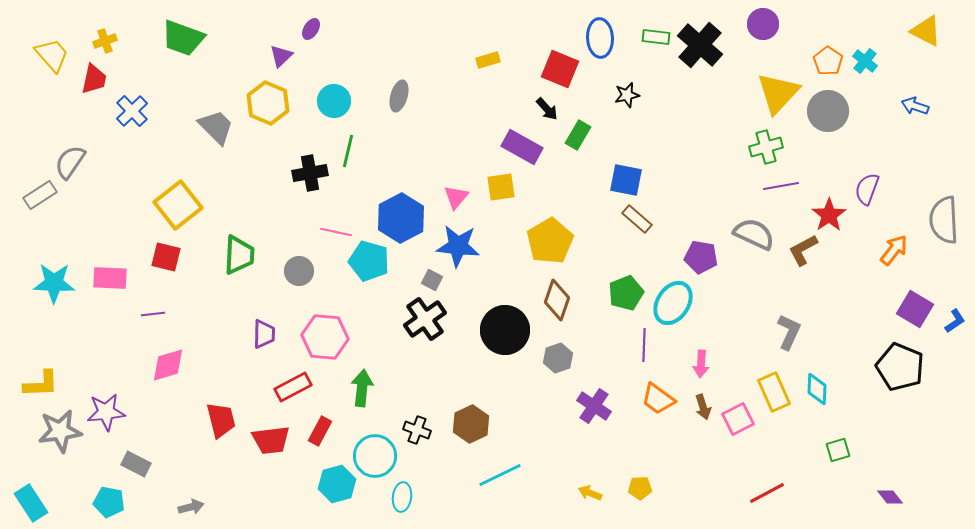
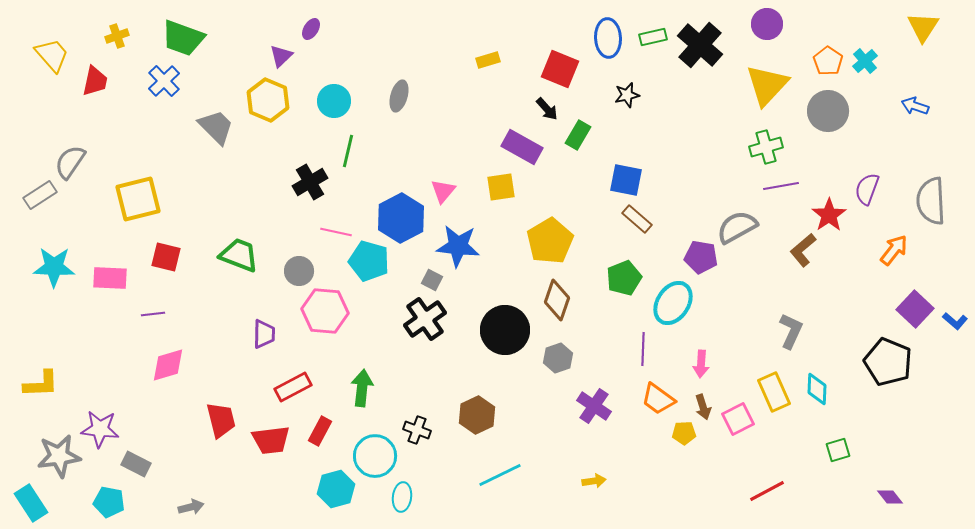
purple circle at (763, 24): moved 4 px right
yellow triangle at (926, 31): moved 3 px left, 4 px up; rotated 36 degrees clockwise
green rectangle at (656, 37): moved 3 px left; rotated 20 degrees counterclockwise
blue ellipse at (600, 38): moved 8 px right
yellow cross at (105, 41): moved 12 px right, 5 px up
cyan cross at (865, 61): rotated 10 degrees clockwise
red trapezoid at (94, 79): moved 1 px right, 2 px down
yellow triangle at (778, 93): moved 11 px left, 8 px up
yellow hexagon at (268, 103): moved 3 px up
blue cross at (132, 111): moved 32 px right, 30 px up
black cross at (310, 173): moved 9 px down; rotated 20 degrees counterclockwise
pink triangle at (456, 197): moved 13 px left, 6 px up
yellow square at (178, 205): moved 40 px left, 6 px up; rotated 24 degrees clockwise
gray semicircle at (944, 220): moved 13 px left, 19 px up
gray semicircle at (754, 234): moved 17 px left, 7 px up; rotated 54 degrees counterclockwise
brown L-shape at (803, 250): rotated 12 degrees counterclockwise
green trapezoid at (239, 255): rotated 72 degrees counterclockwise
cyan star at (54, 283): moved 16 px up
green pentagon at (626, 293): moved 2 px left, 15 px up
purple square at (915, 309): rotated 12 degrees clockwise
blue L-shape at (955, 321): rotated 75 degrees clockwise
gray L-shape at (789, 332): moved 2 px right, 1 px up
pink hexagon at (325, 337): moved 26 px up
purple line at (644, 345): moved 1 px left, 4 px down
black pentagon at (900, 367): moved 12 px left, 5 px up
purple star at (106, 412): moved 6 px left, 17 px down; rotated 12 degrees clockwise
brown hexagon at (471, 424): moved 6 px right, 9 px up
gray star at (60, 431): moved 1 px left, 25 px down
cyan hexagon at (337, 484): moved 1 px left, 5 px down
yellow pentagon at (640, 488): moved 44 px right, 55 px up
yellow arrow at (590, 493): moved 4 px right, 12 px up; rotated 150 degrees clockwise
red line at (767, 493): moved 2 px up
